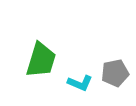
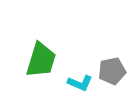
gray pentagon: moved 3 px left, 2 px up
